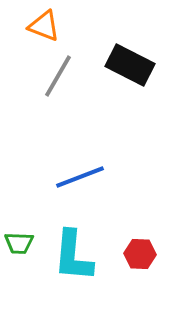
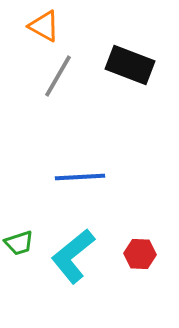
orange triangle: rotated 8 degrees clockwise
black rectangle: rotated 6 degrees counterclockwise
blue line: rotated 18 degrees clockwise
green trapezoid: rotated 20 degrees counterclockwise
cyan L-shape: rotated 46 degrees clockwise
